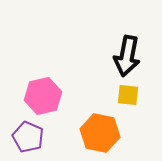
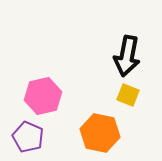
yellow square: rotated 15 degrees clockwise
